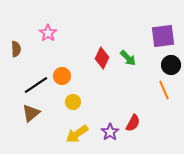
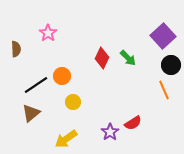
purple square: rotated 35 degrees counterclockwise
red semicircle: rotated 30 degrees clockwise
yellow arrow: moved 11 px left, 5 px down
